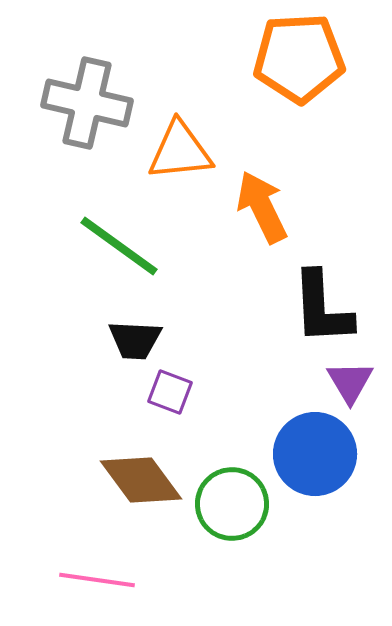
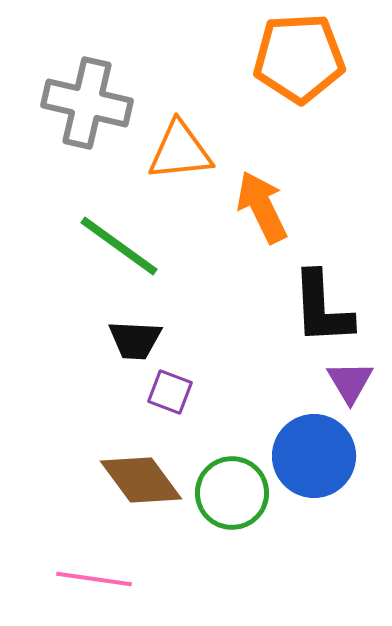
blue circle: moved 1 px left, 2 px down
green circle: moved 11 px up
pink line: moved 3 px left, 1 px up
